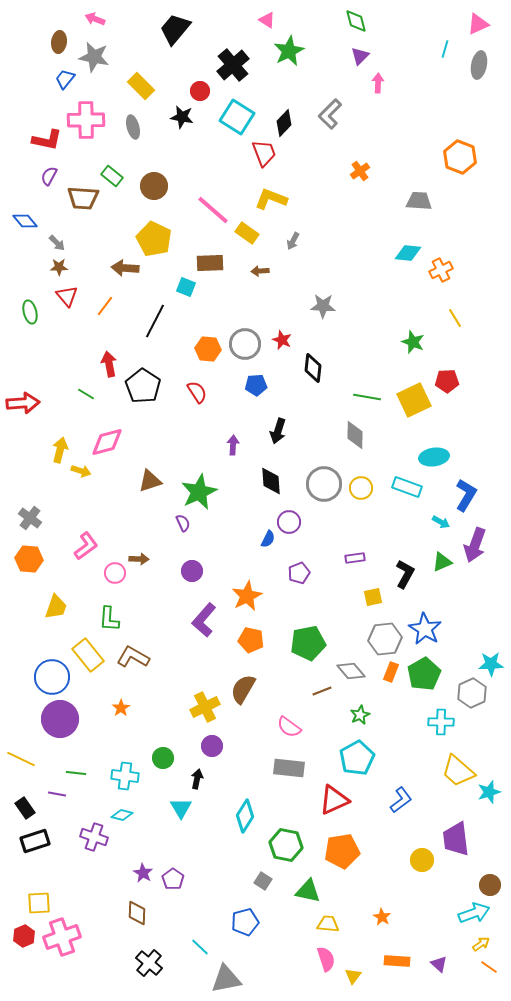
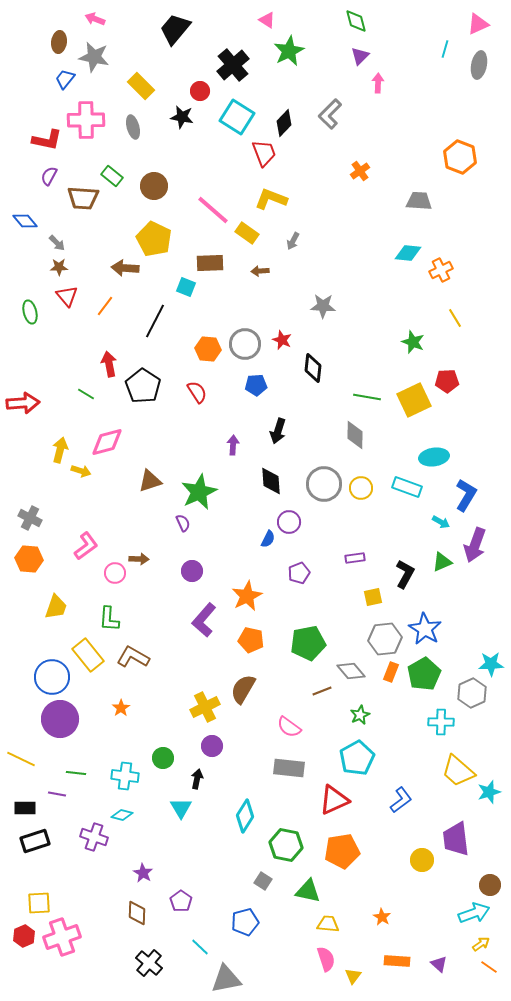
gray cross at (30, 518): rotated 10 degrees counterclockwise
black rectangle at (25, 808): rotated 55 degrees counterclockwise
purple pentagon at (173, 879): moved 8 px right, 22 px down
